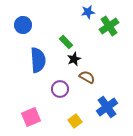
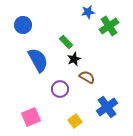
blue semicircle: rotated 25 degrees counterclockwise
